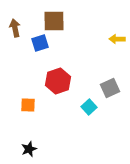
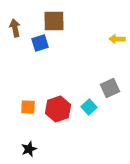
red hexagon: moved 28 px down
orange square: moved 2 px down
